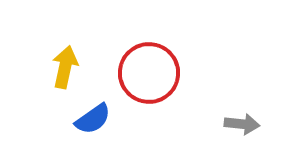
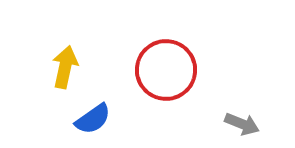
red circle: moved 17 px right, 3 px up
gray arrow: rotated 16 degrees clockwise
